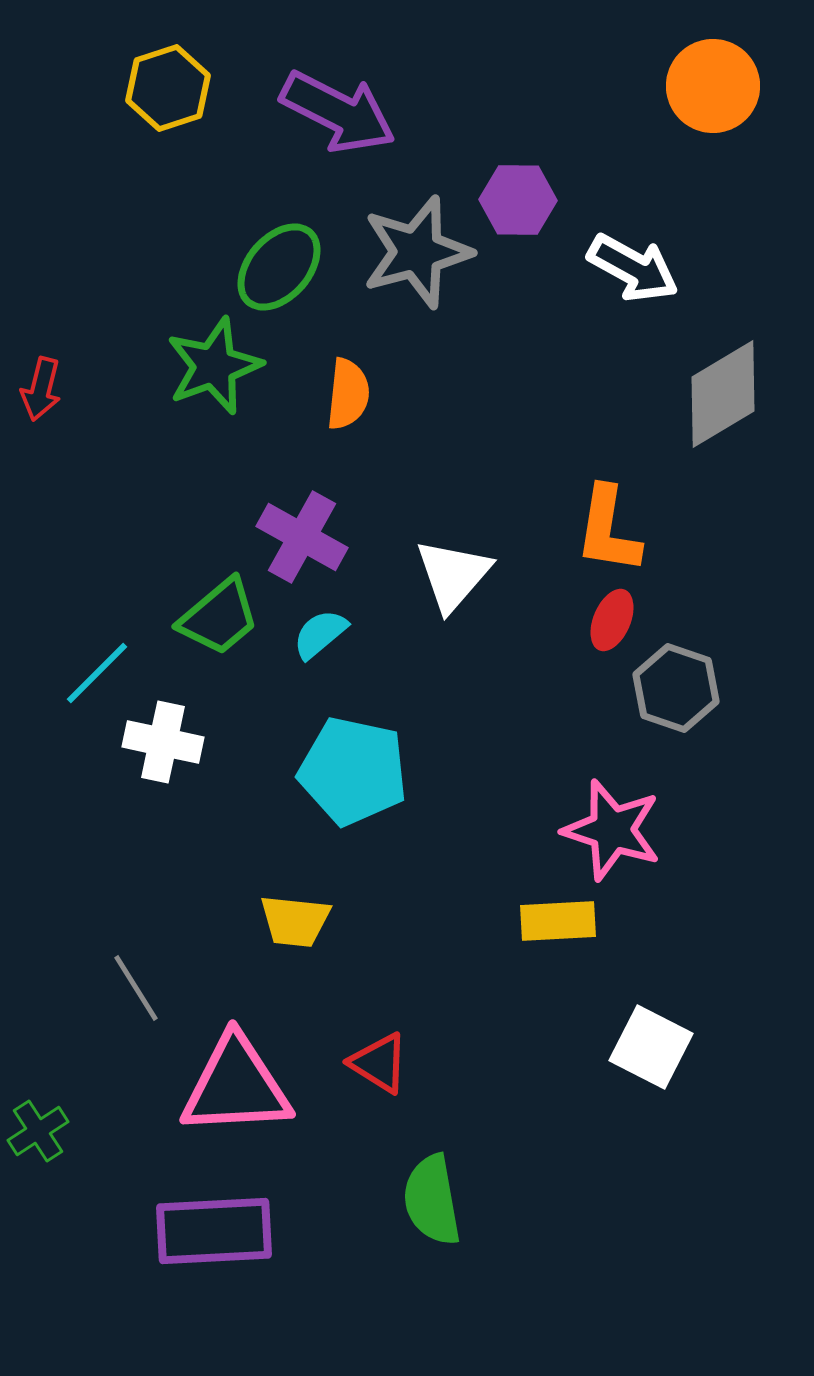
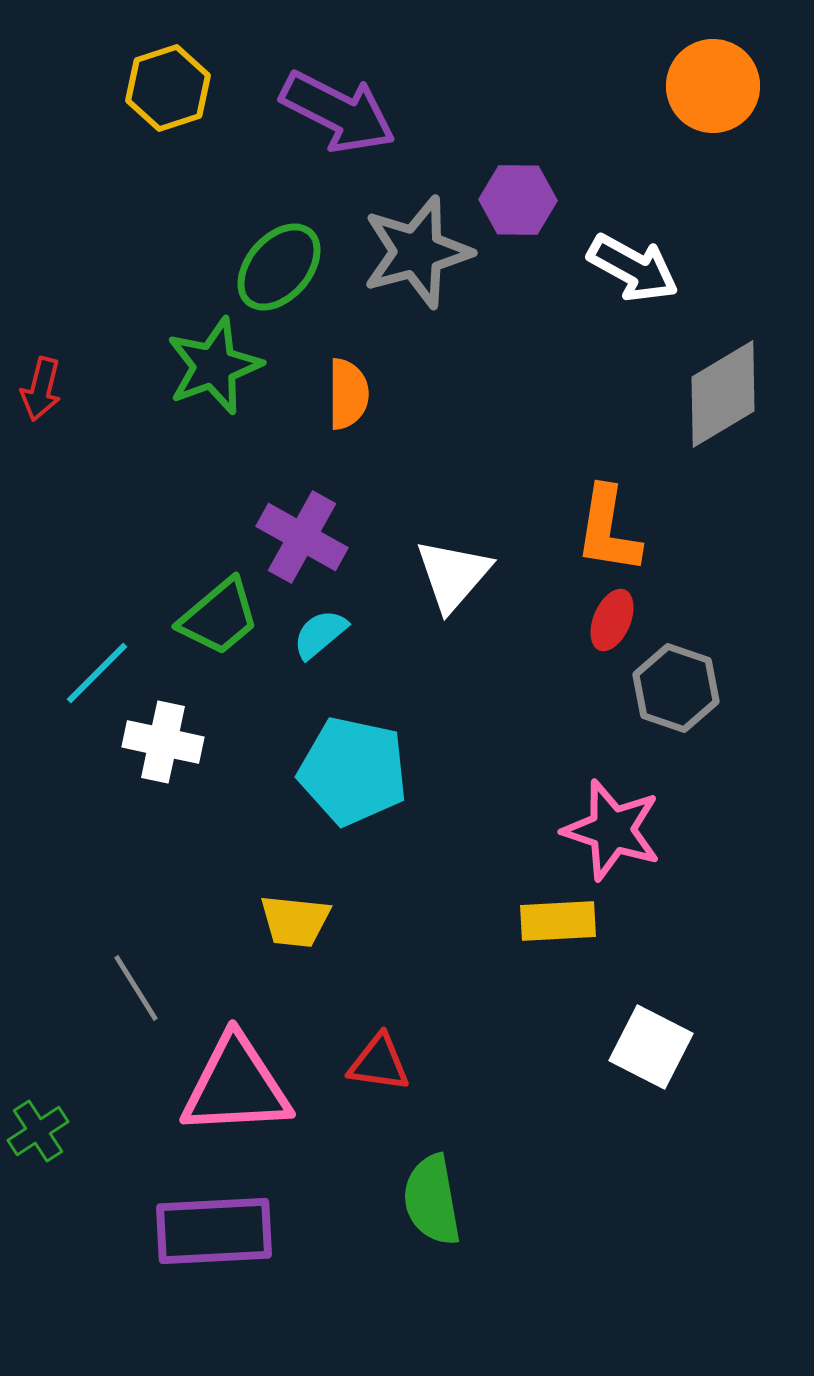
orange semicircle: rotated 6 degrees counterclockwise
red triangle: rotated 24 degrees counterclockwise
